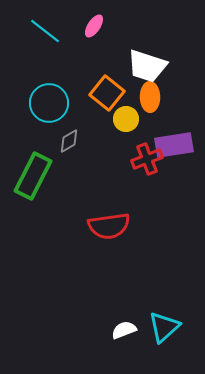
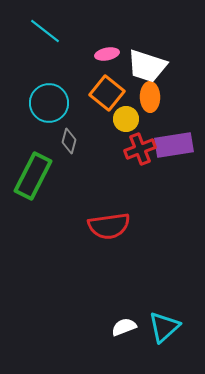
pink ellipse: moved 13 px right, 28 px down; rotated 45 degrees clockwise
gray diamond: rotated 45 degrees counterclockwise
red cross: moved 7 px left, 10 px up
white semicircle: moved 3 px up
